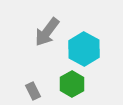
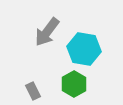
cyan hexagon: rotated 20 degrees counterclockwise
green hexagon: moved 2 px right
